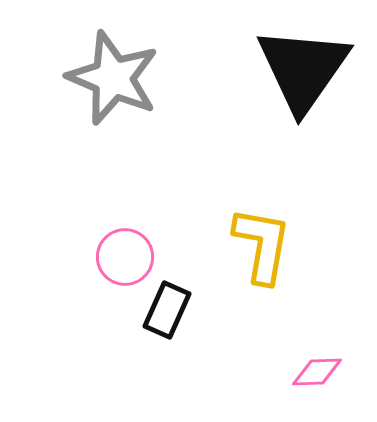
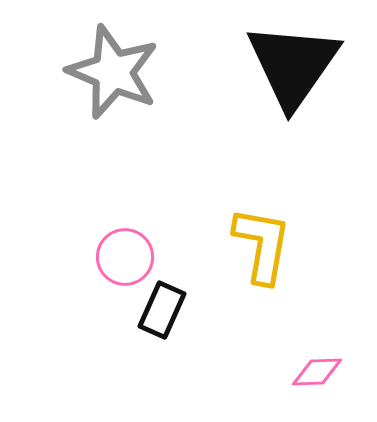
black triangle: moved 10 px left, 4 px up
gray star: moved 6 px up
black rectangle: moved 5 px left
